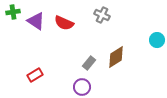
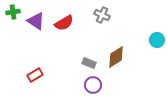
red semicircle: rotated 54 degrees counterclockwise
gray rectangle: rotated 72 degrees clockwise
purple circle: moved 11 px right, 2 px up
